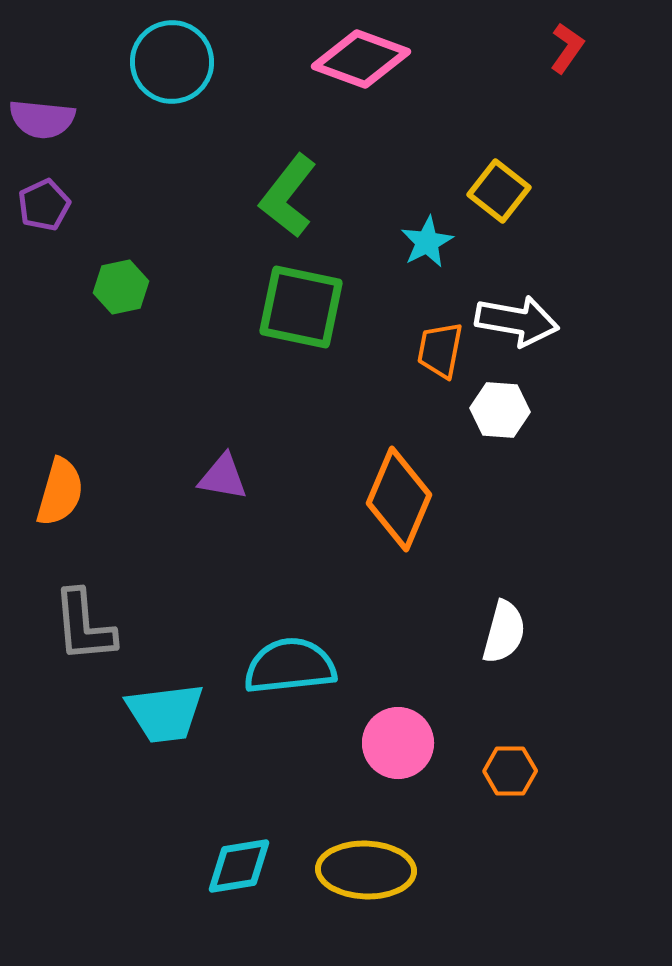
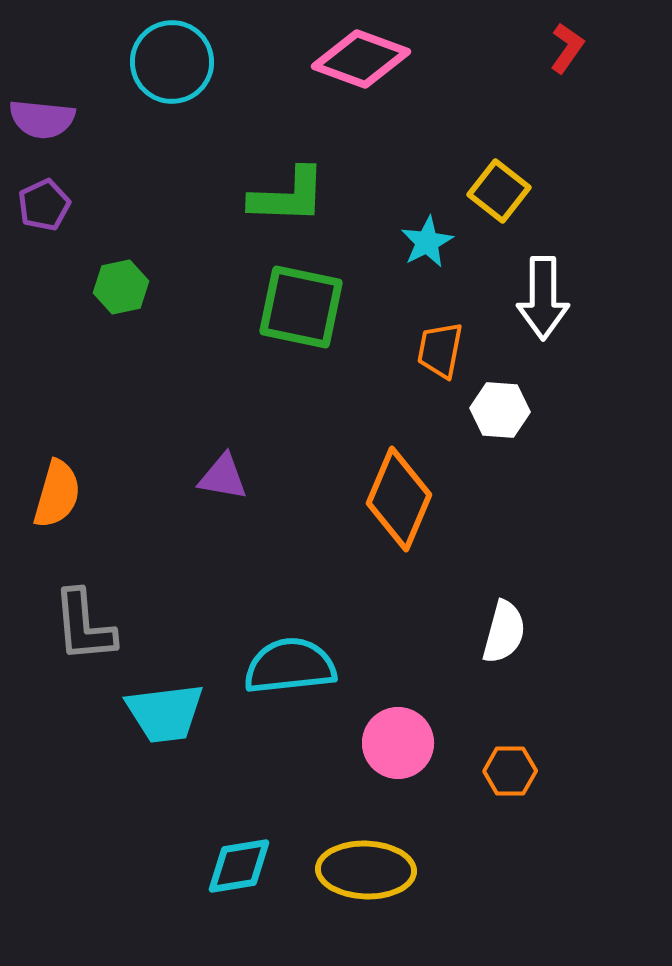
green L-shape: rotated 126 degrees counterclockwise
white arrow: moved 26 px right, 23 px up; rotated 80 degrees clockwise
orange semicircle: moved 3 px left, 2 px down
